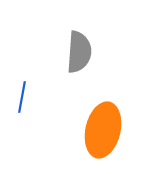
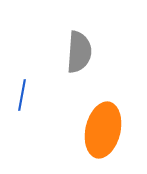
blue line: moved 2 px up
